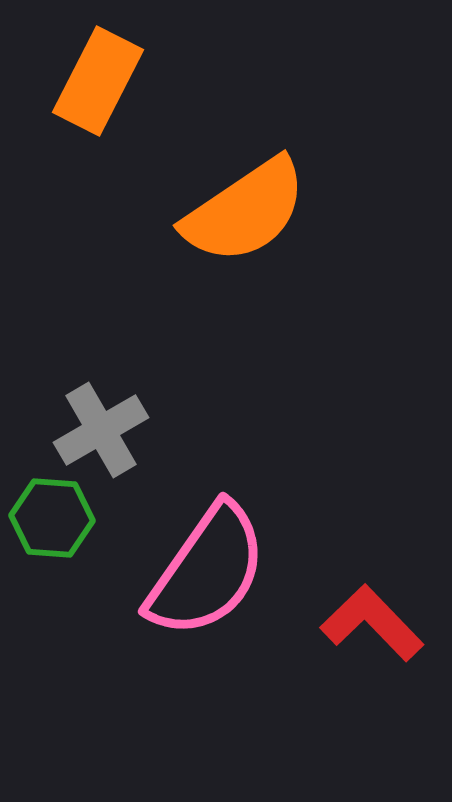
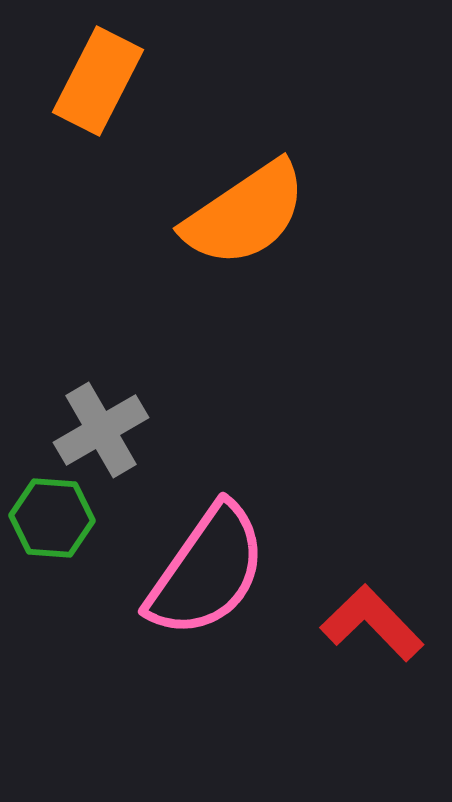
orange semicircle: moved 3 px down
